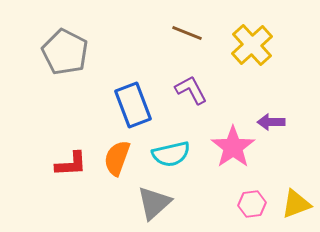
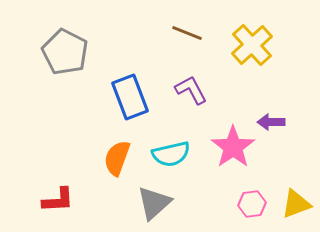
blue rectangle: moved 3 px left, 8 px up
red L-shape: moved 13 px left, 36 px down
